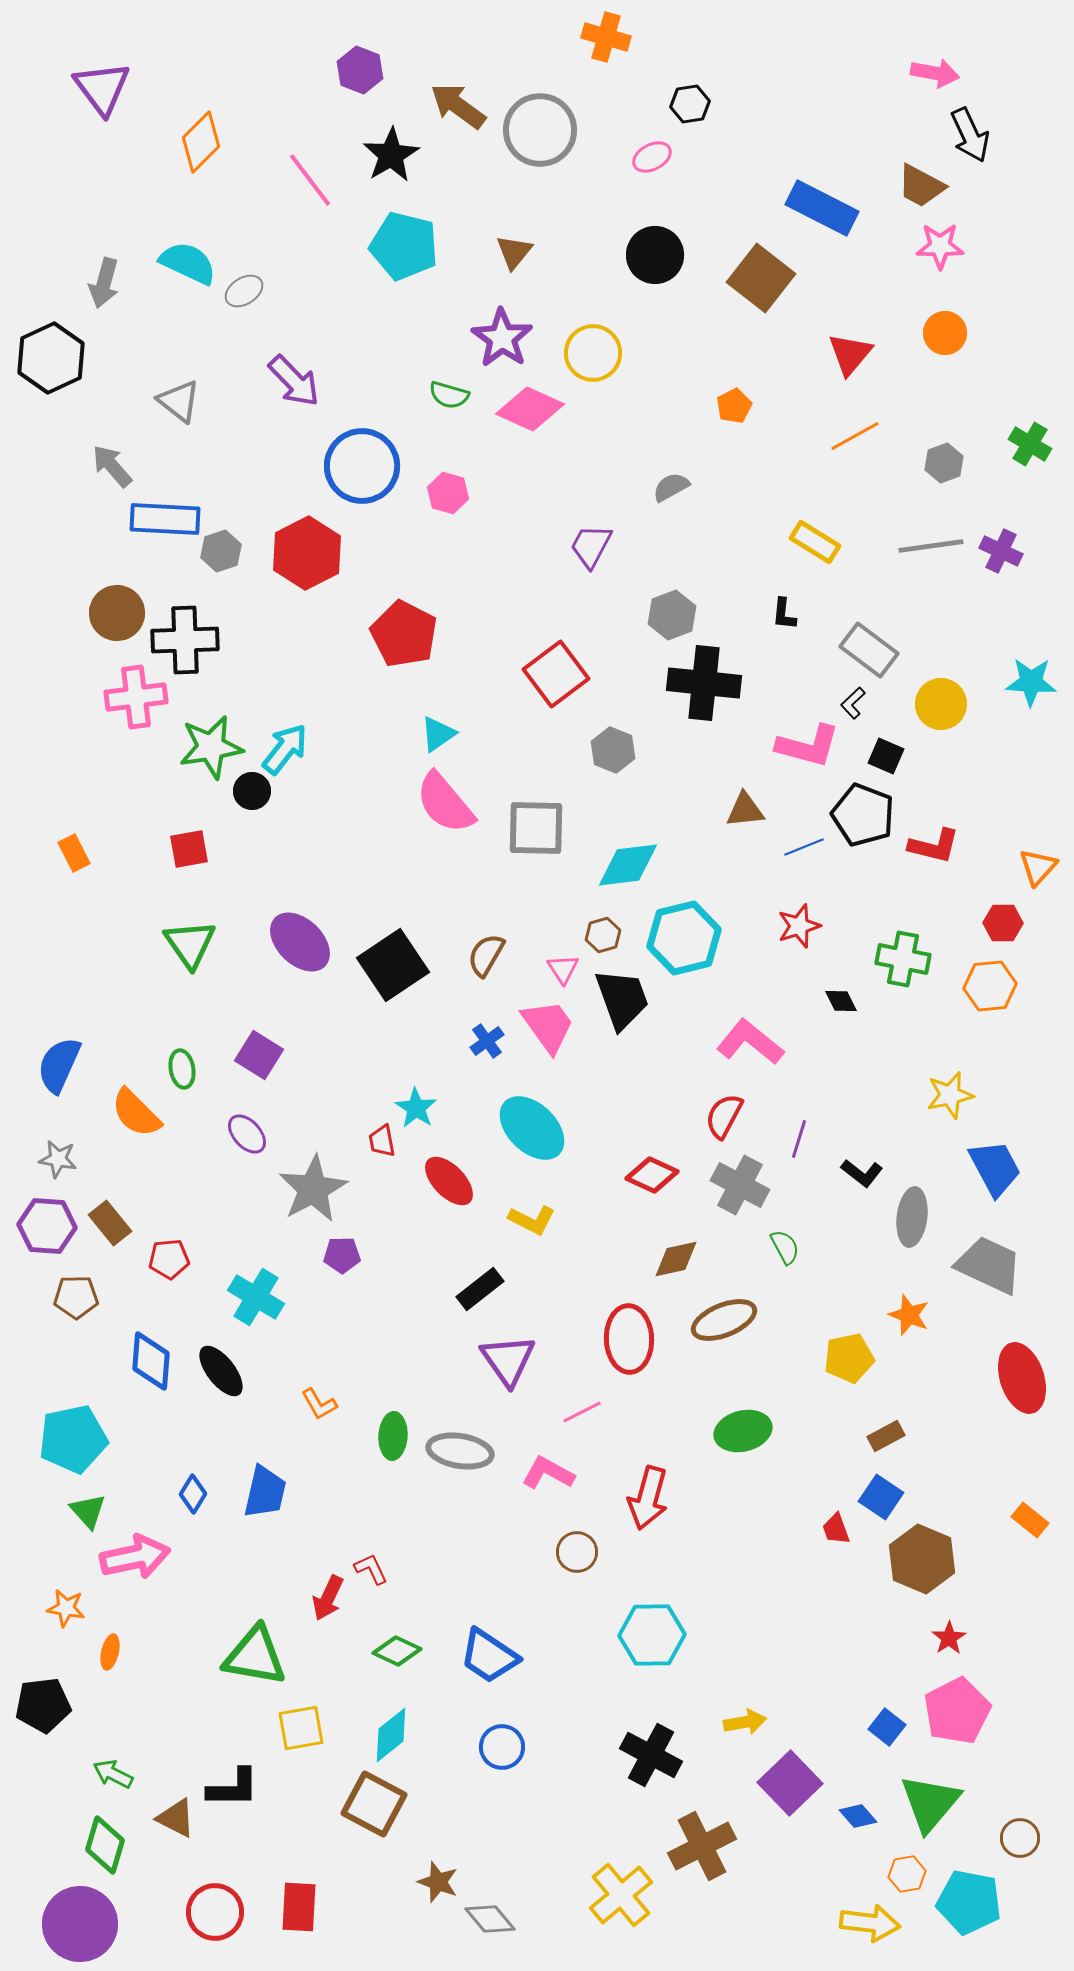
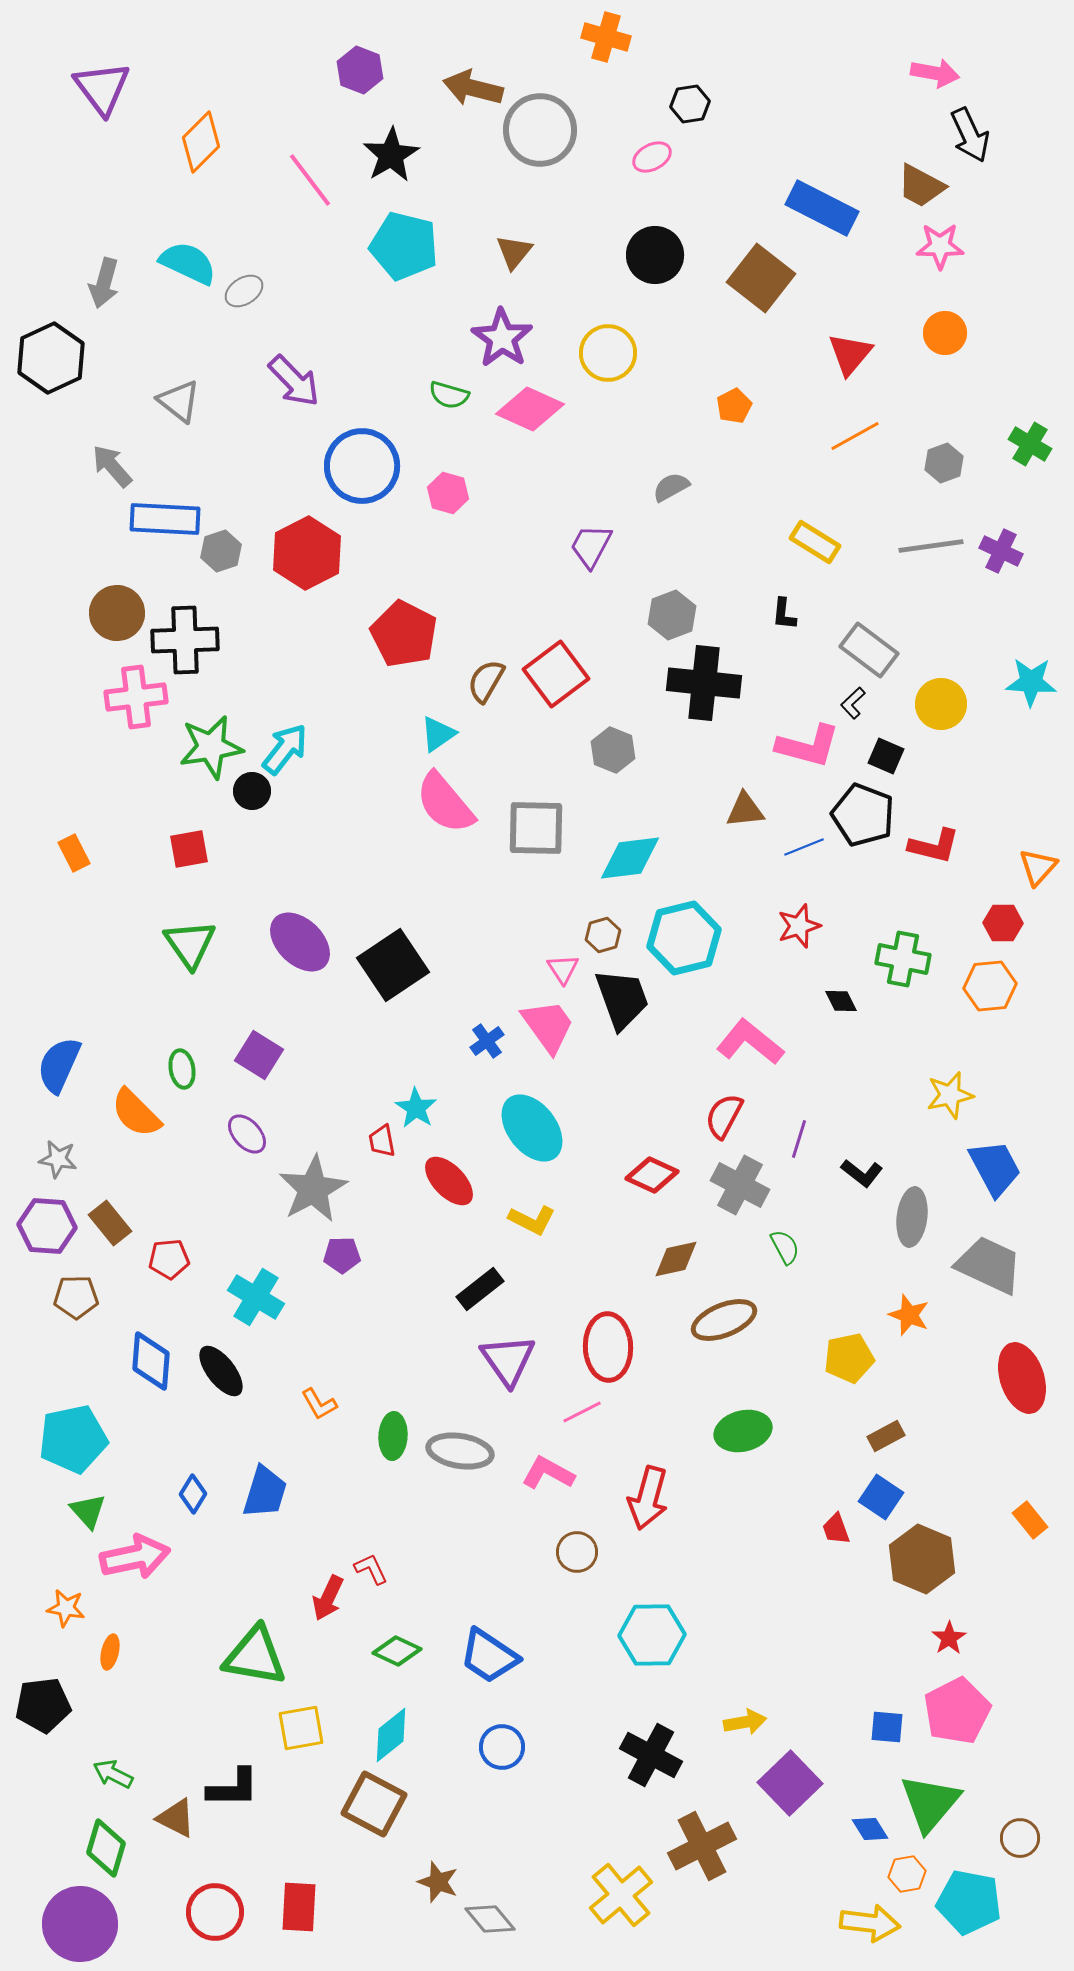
brown arrow at (458, 106): moved 15 px right, 18 px up; rotated 22 degrees counterclockwise
yellow circle at (593, 353): moved 15 px right
cyan diamond at (628, 865): moved 2 px right, 7 px up
brown semicircle at (486, 955): moved 274 px up
cyan ellipse at (532, 1128): rotated 8 degrees clockwise
red ellipse at (629, 1339): moved 21 px left, 8 px down
blue trapezoid at (265, 1492): rotated 4 degrees clockwise
orange rectangle at (1030, 1520): rotated 12 degrees clockwise
blue square at (887, 1727): rotated 33 degrees counterclockwise
blue diamond at (858, 1816): moved 12 px right, 13 px down; rotated 9 degrees clockwise
green diamond at (105, 1845): moved 1 px right, 3 px down
